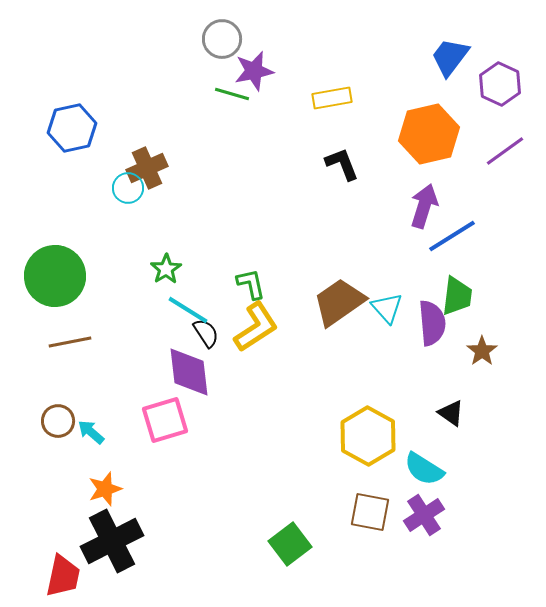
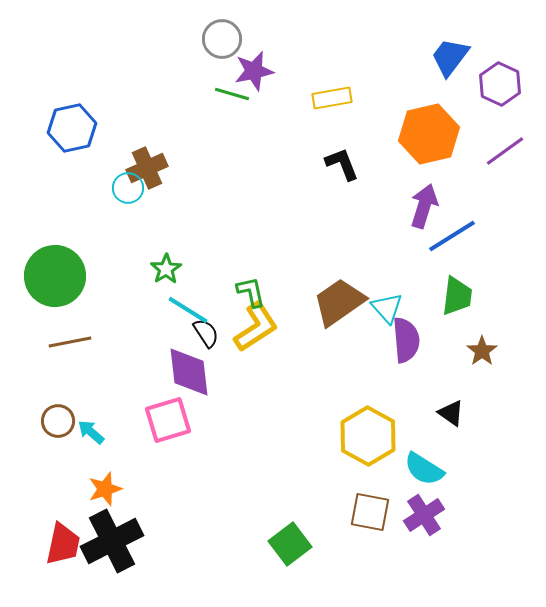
green L-shape: moved 8 px down
purple semicircle: moved 26 px left, 17 px down
pink square: moved 3 px right
red trapezoid: moved 32 px up
